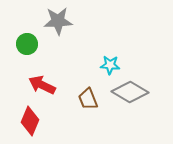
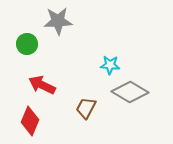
brown trapezoid: moved 2 px left, 9 px down; rotated 50 degrees clockwise
